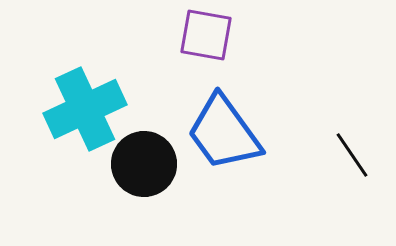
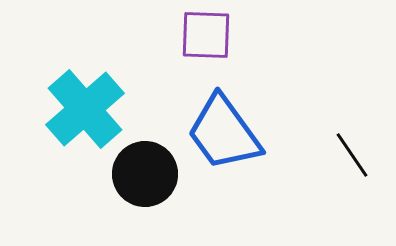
purple square: rotated 8 degrees counterclockwise
cyan cross: rotated 16 degrees counterclockwise
black circle: moved 1 px right, 10 px down
